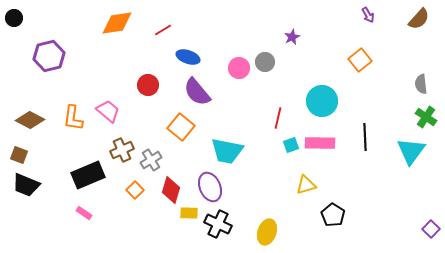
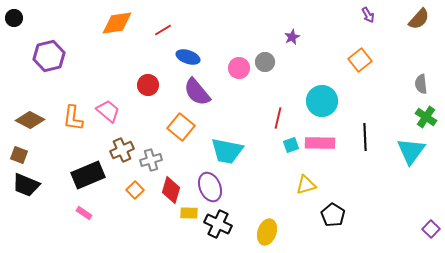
gray cross at (151, 160): rotated 15 degrees clockwise
